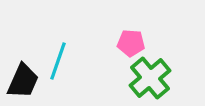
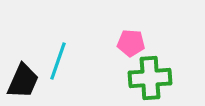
green cross: rotated 36 degrees clockwise
